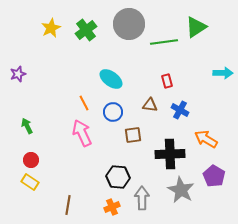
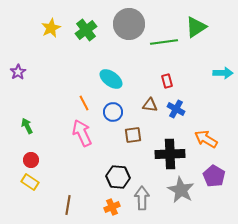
purple star: moved 2 px up; rotated 14 degrees counterclockwise
blue cross: moved 4 px left, 1 px up
